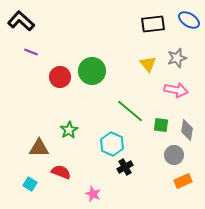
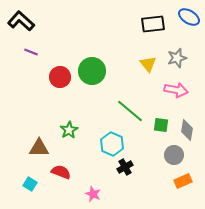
blue ellipse: moved 3 px up
